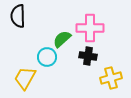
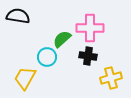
black semicircle: rotated 100 degrees clockwise
